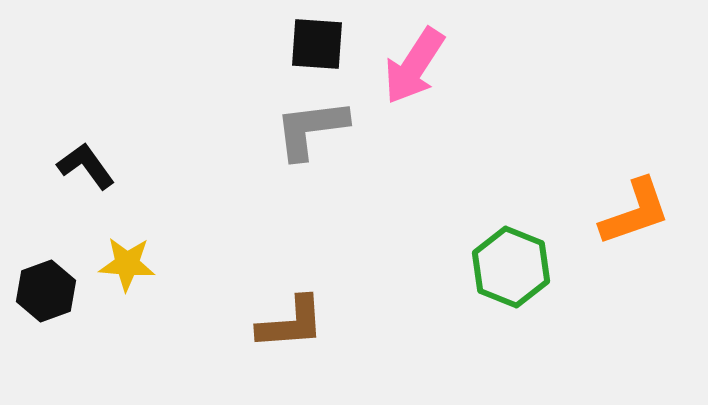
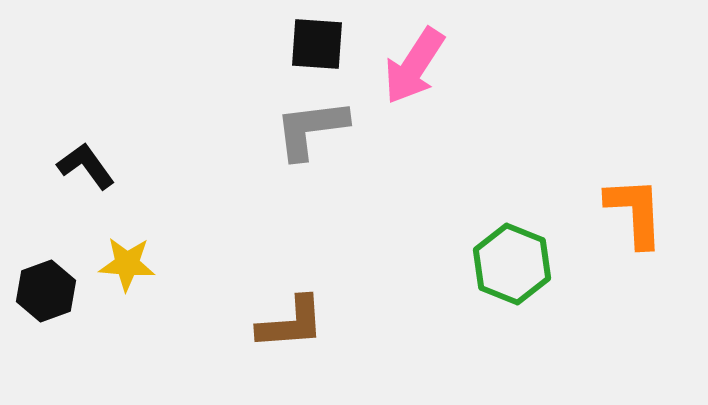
orange L-shape: rotated 74 degrees counterclockwise
green hexagon: moved 1 px right, 3 px up
